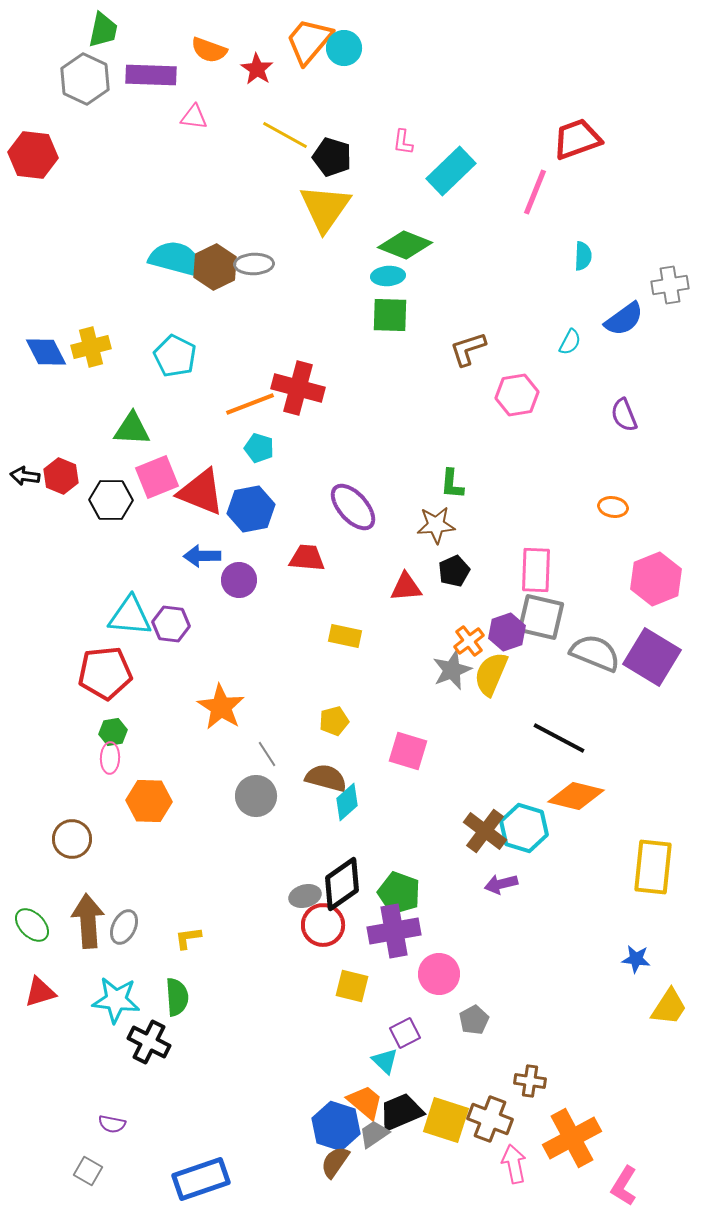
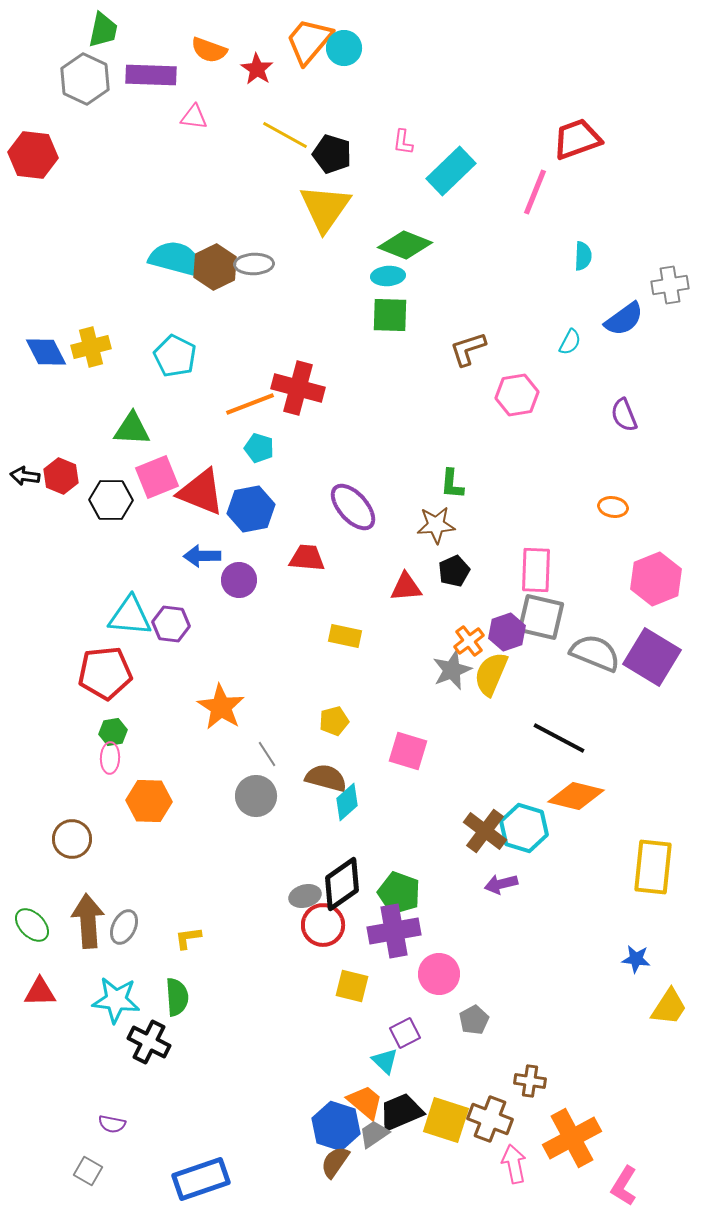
black pentagon at (332, 157): moved 3 px up
red triangle at (40, 992): rotated 16 degrees clockwise
